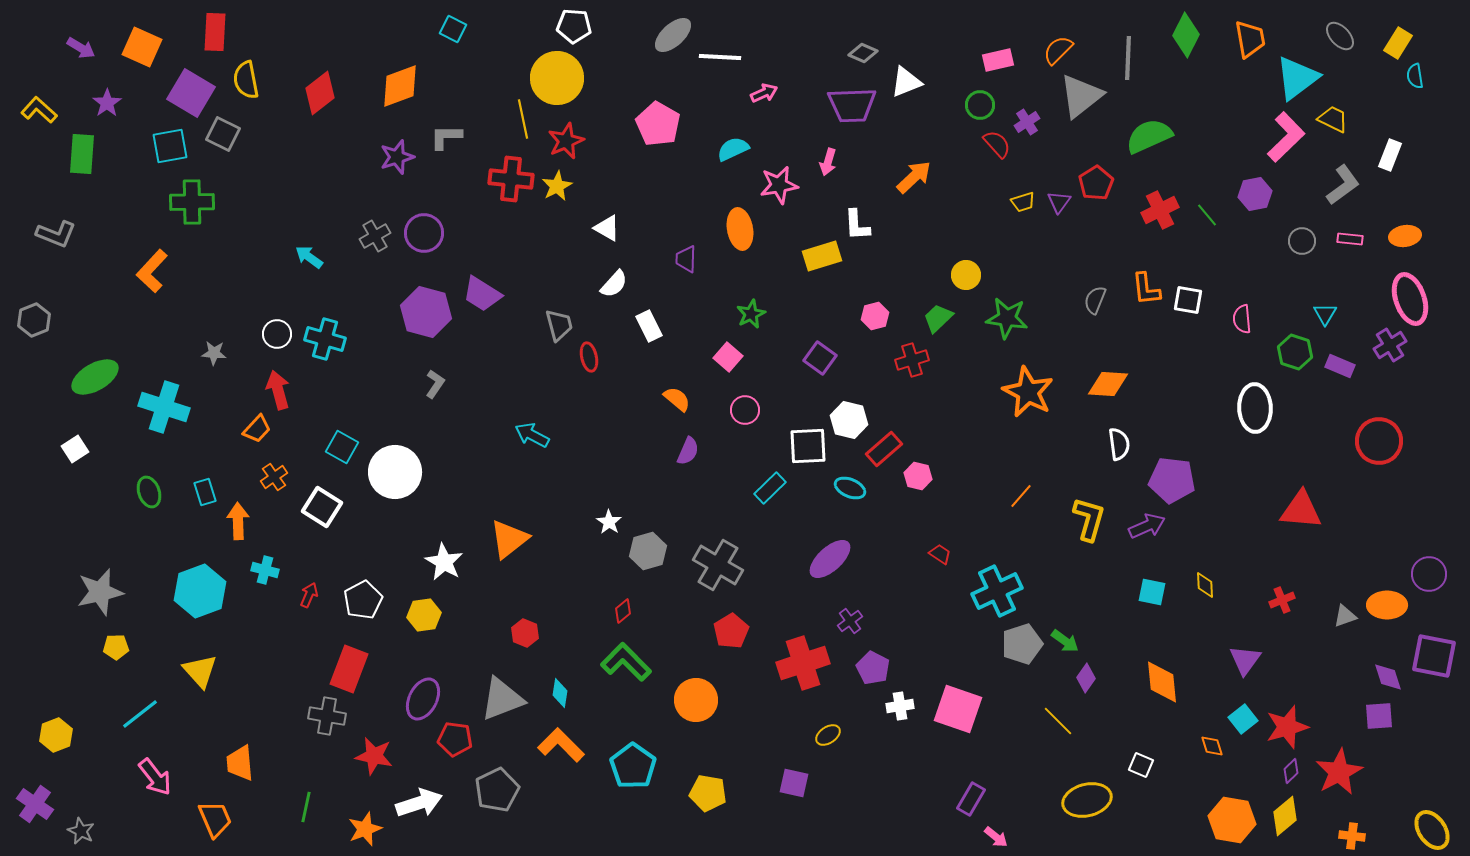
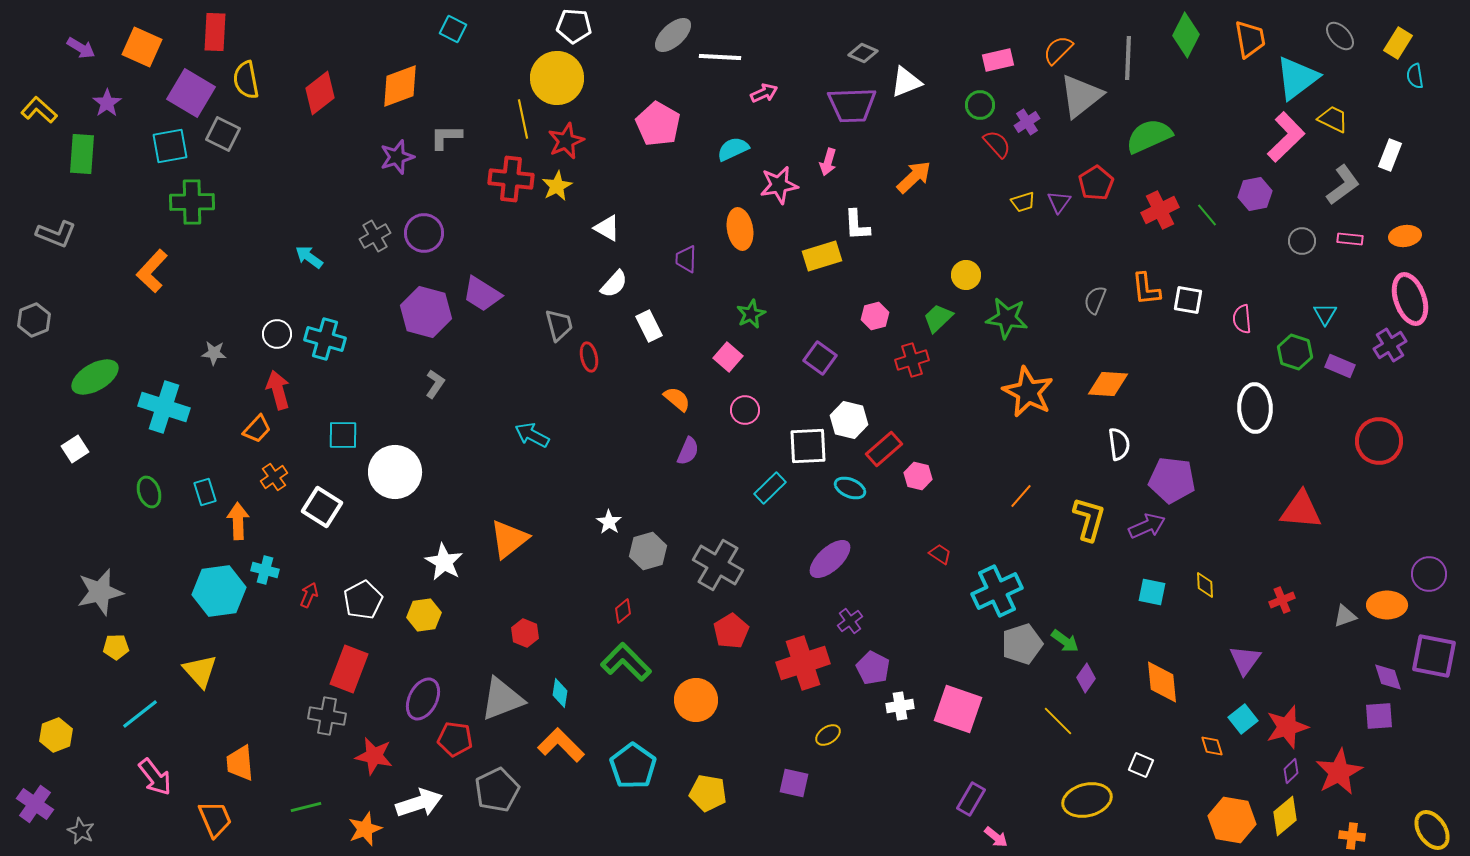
cyan square at (342, 447): moved 1 px right, 12 px up; rotated 28 degrees counterclockwise
cyan hexagon at (200, 591): moved 19 px right; rotated 12 degrees clockwise
green line at (306, 807): rotated 64 degrees clockwise
